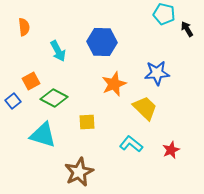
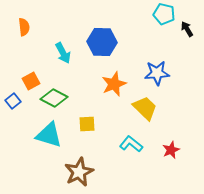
cyan arrow: moved 5 px right, 2 px down
yellow square: moved 2 px down
cyan triangle: moved 6 px right
